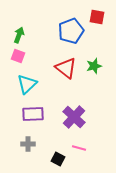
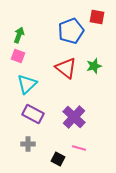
purple rectangle: rotated 30 degrees clockwise
